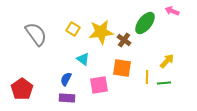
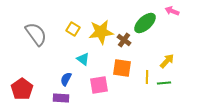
green ellipse: rotated 10 degrees clockwise
purple rectangle: moved 6 px left
